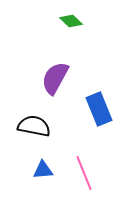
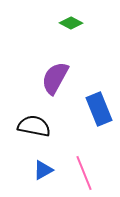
green diamond: moved 2 px down; rotated 15 degrees counterclockwise
blue triangle: rotated 25 degrees counterclockwise
